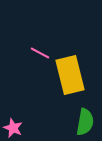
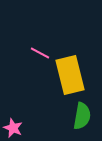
green semicircle: moved 3 px left, 6 px up
